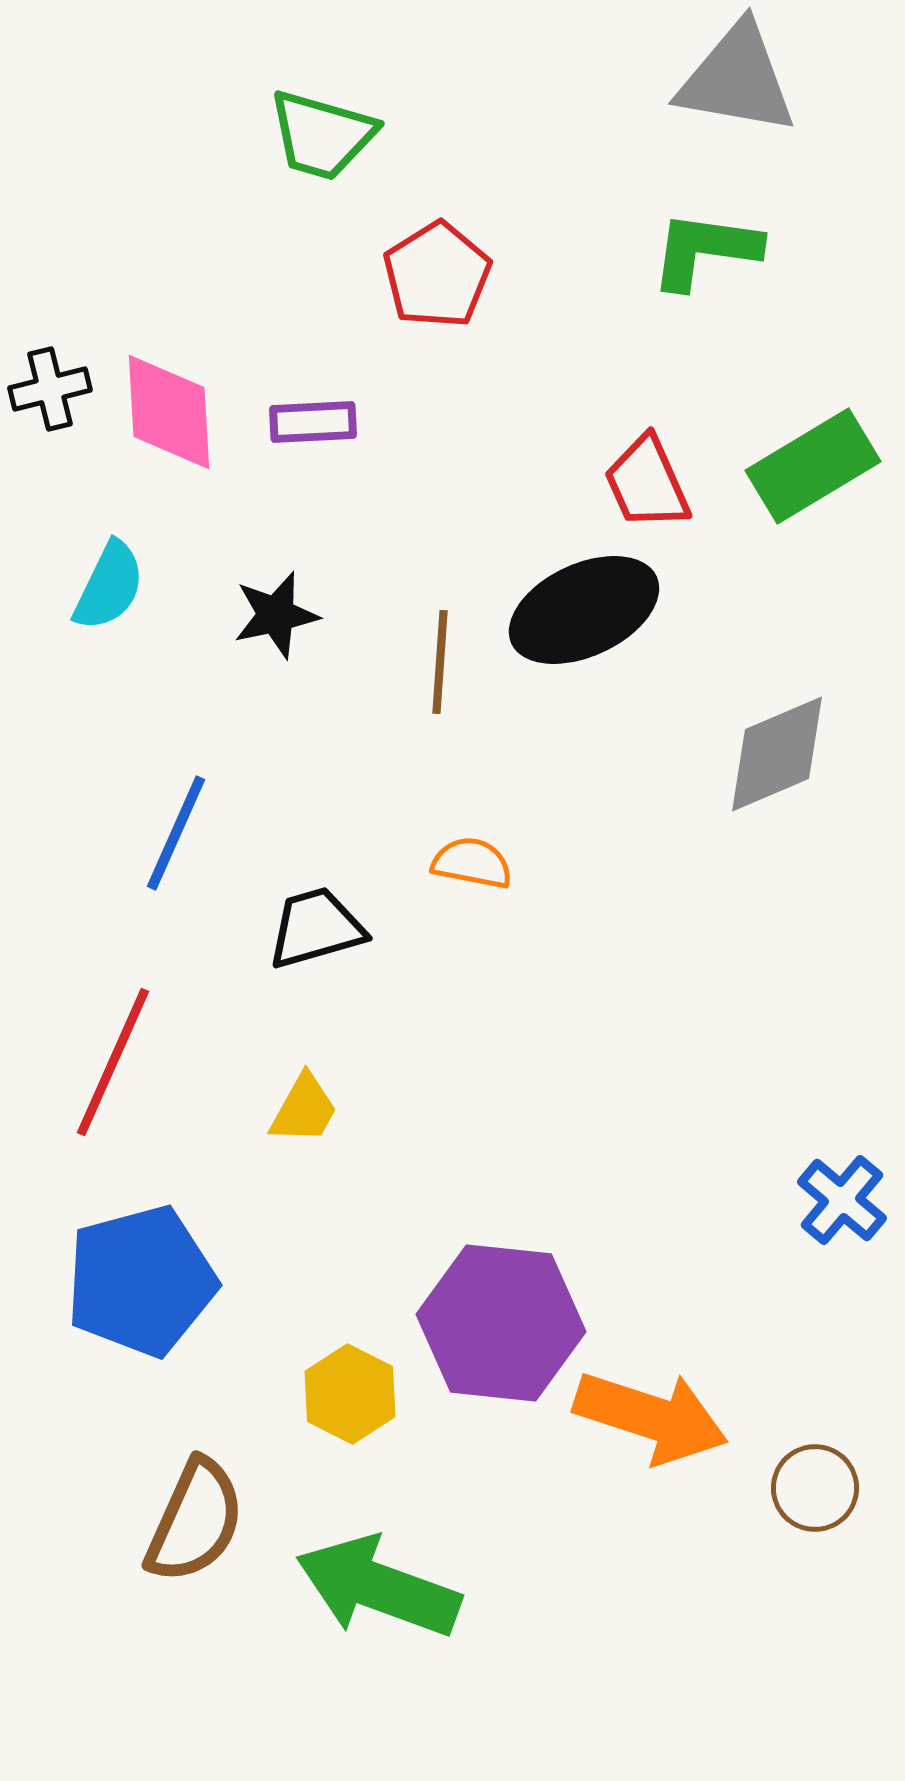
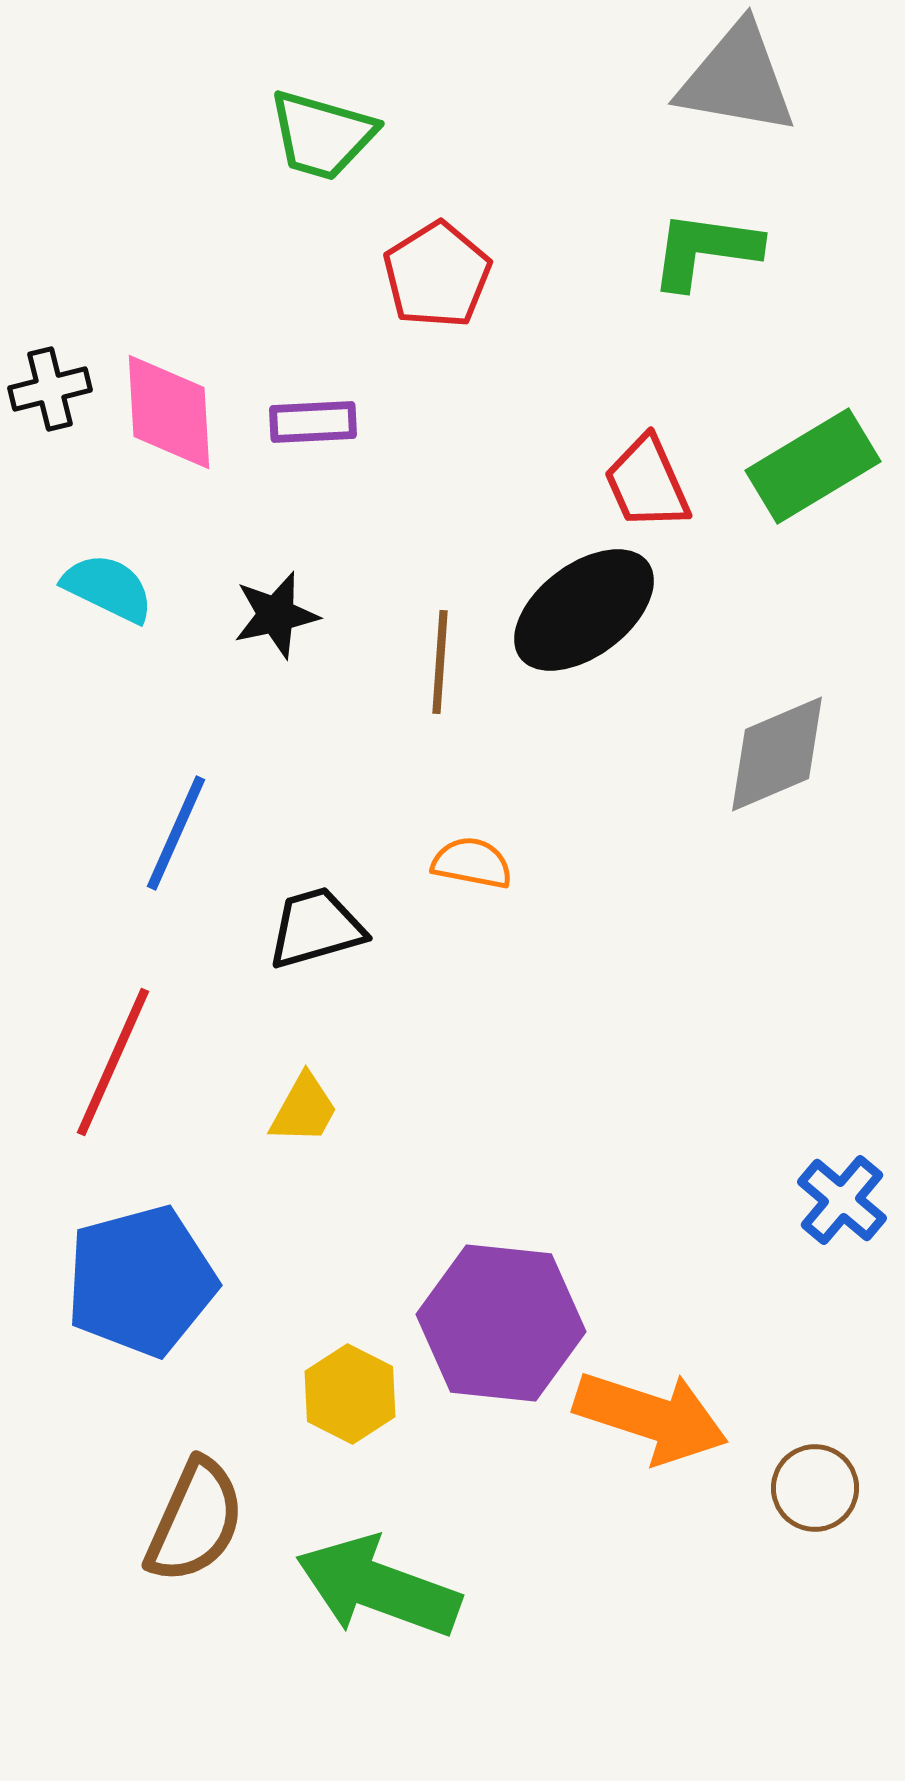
cyan semicircle: moved 1 px left, 2 px down; rotated 90 degrees counterclockwise
black ellipse: rotated 12 degrees counterclockwise
